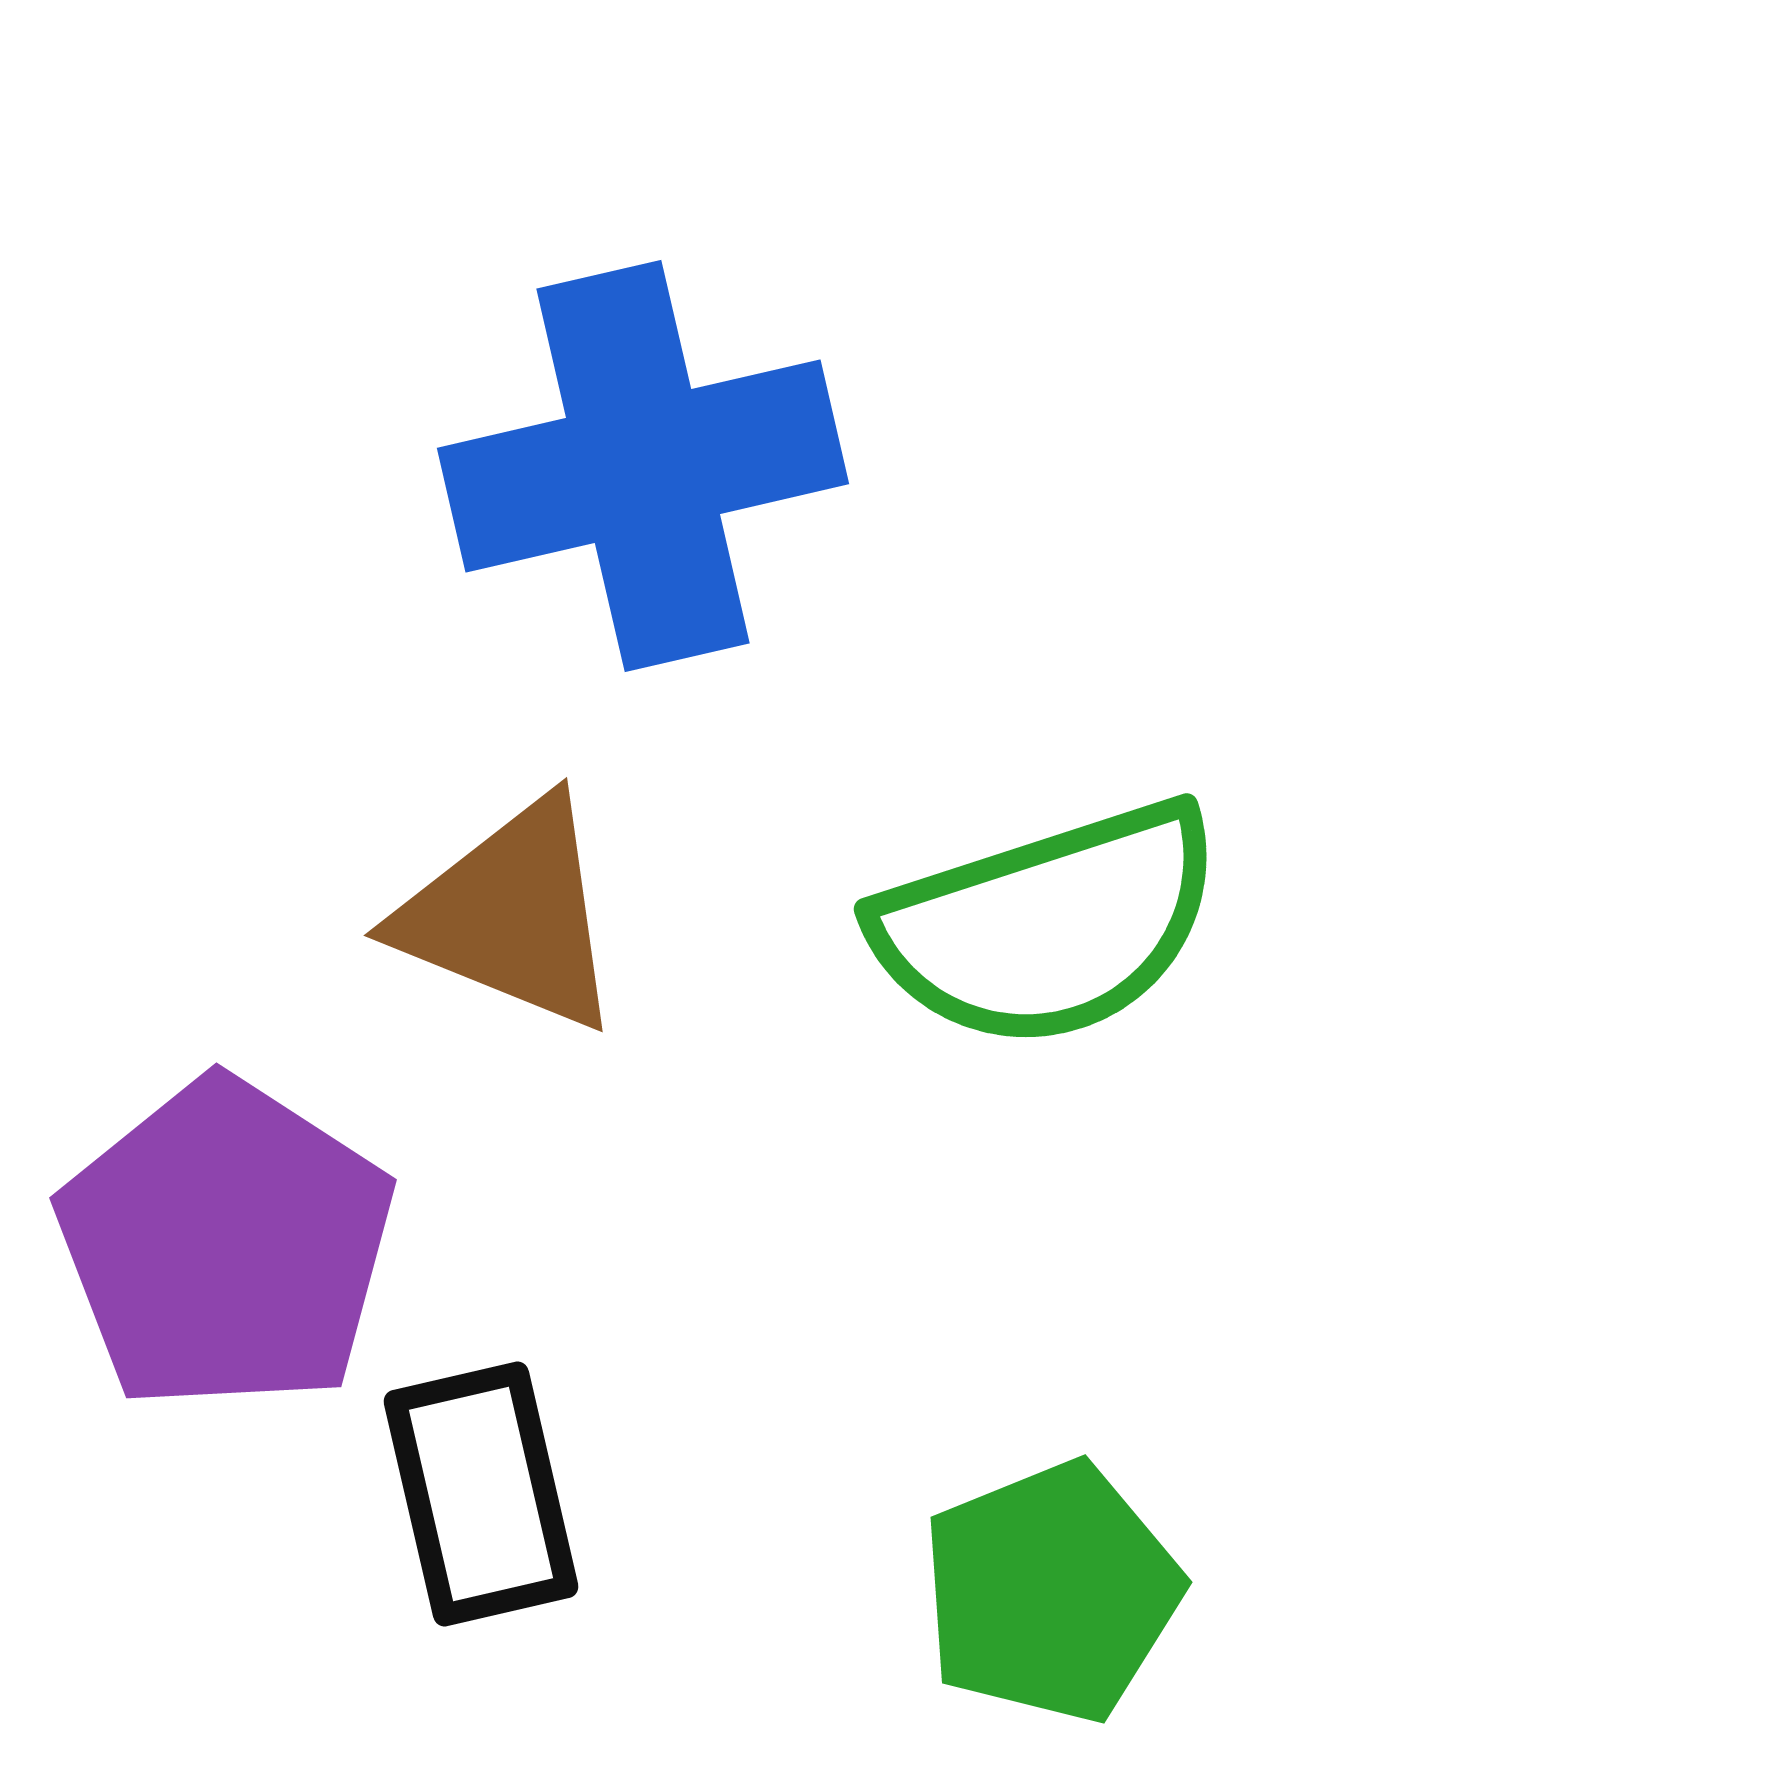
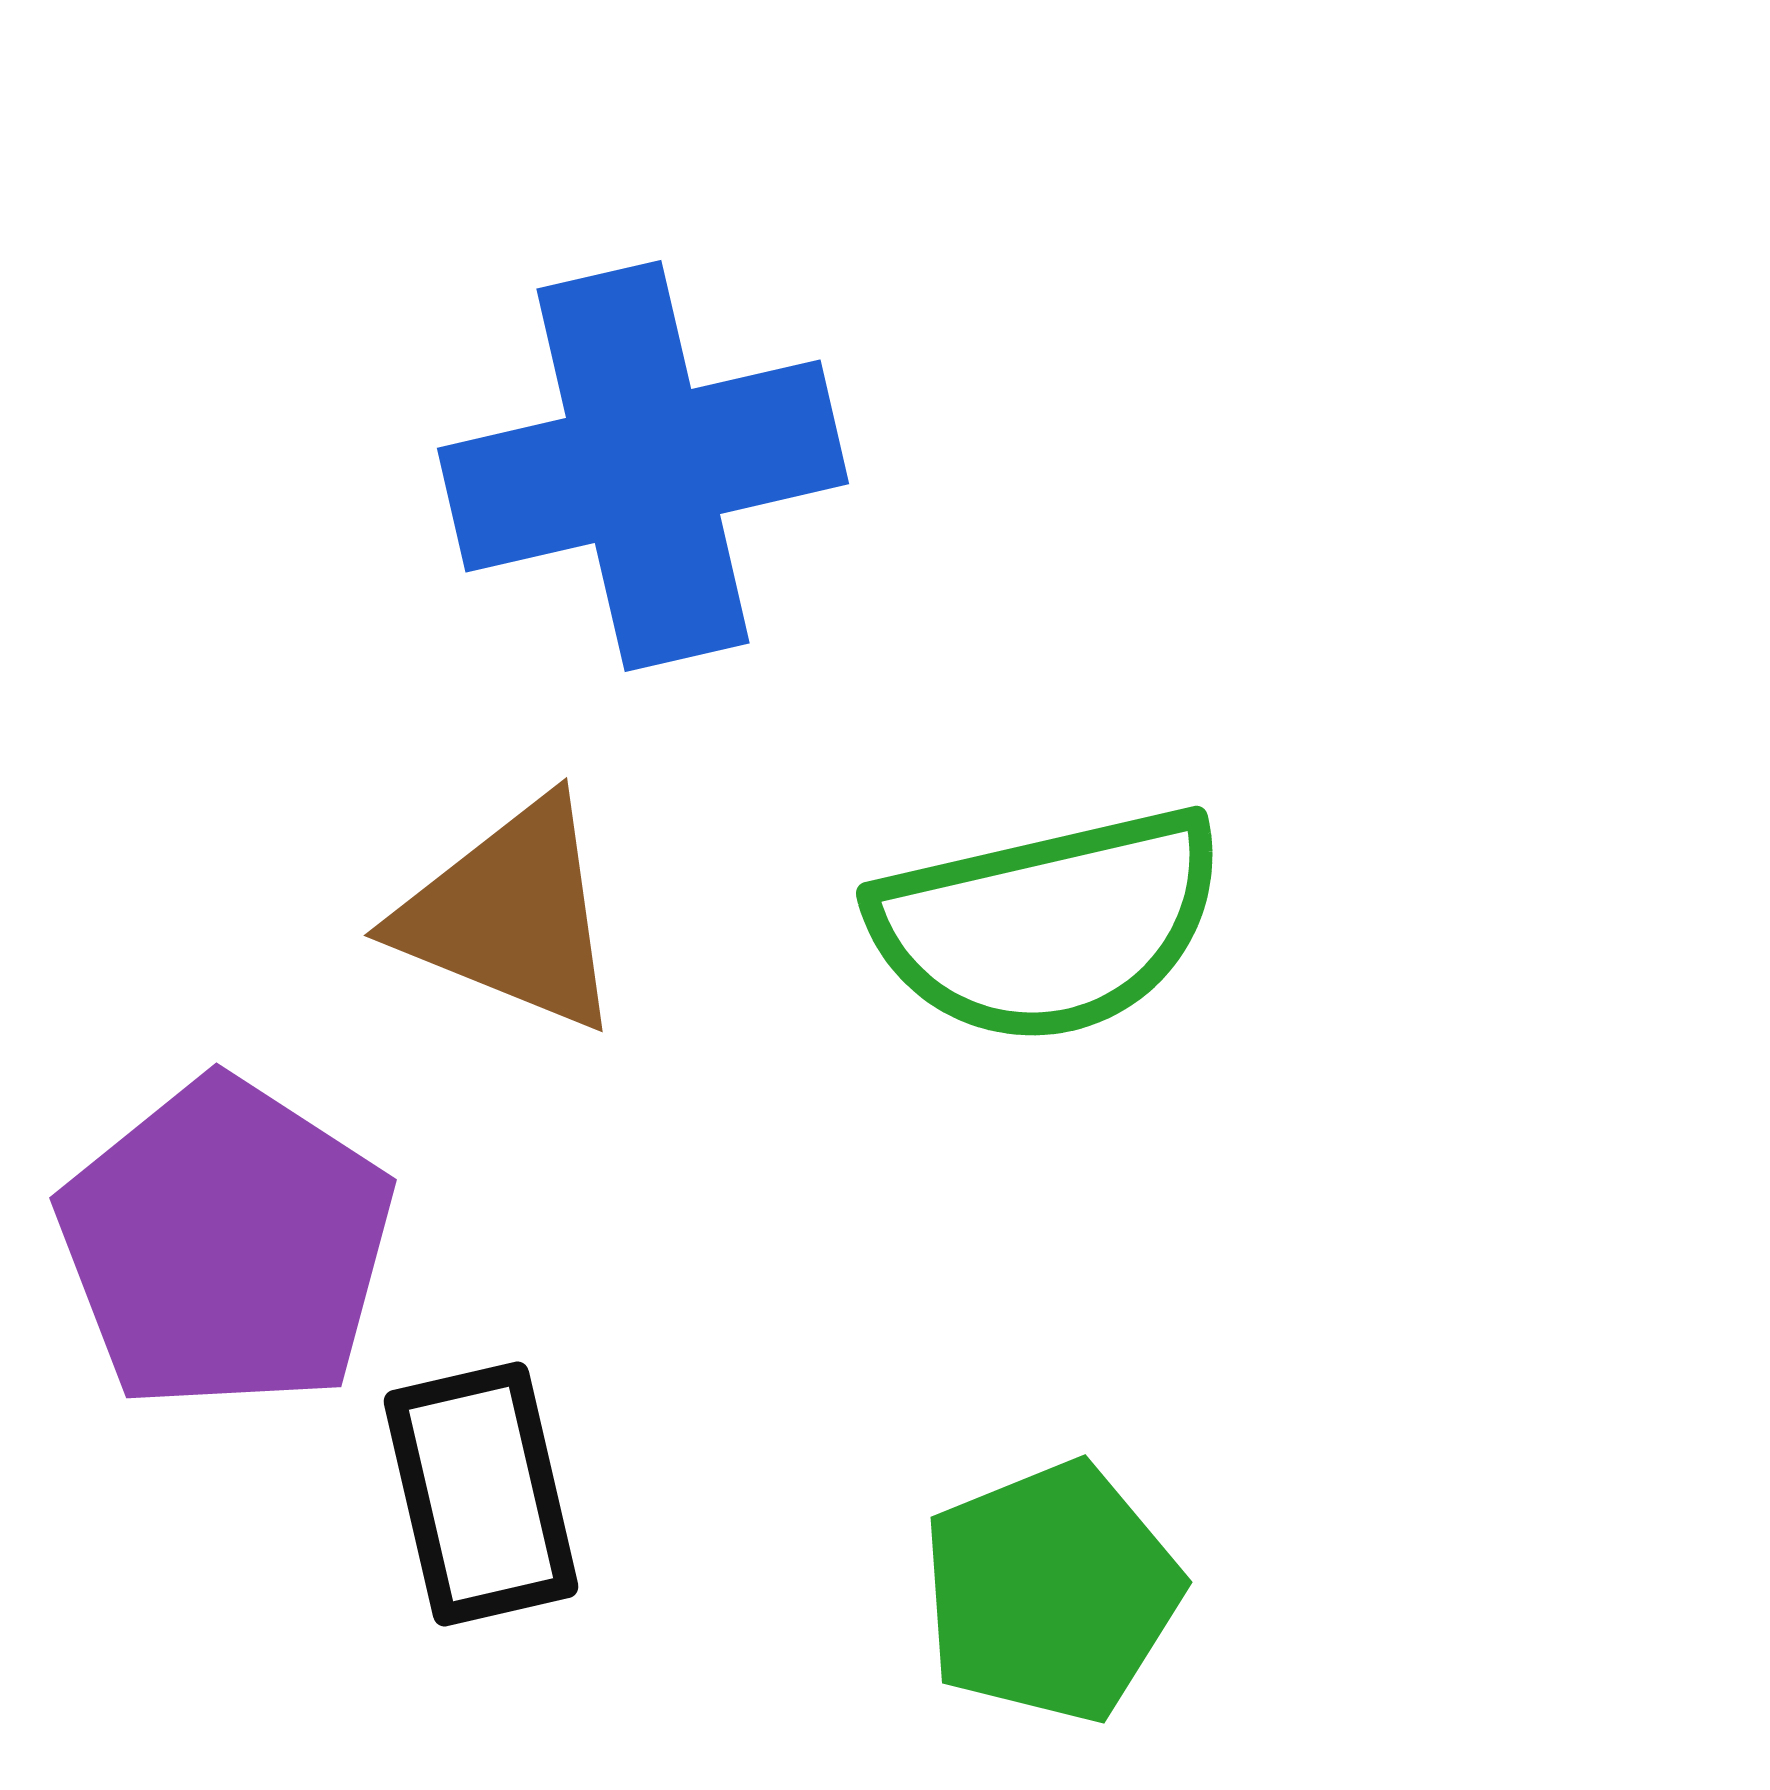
green semicircle: rotated 5 degrees clockwise
